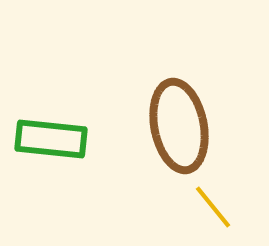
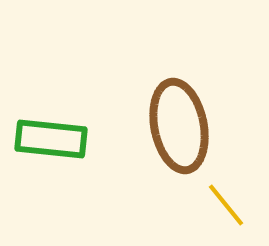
yellow line: moved 13 px right, 2 px up
